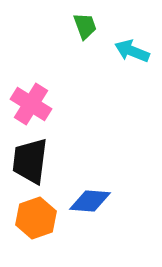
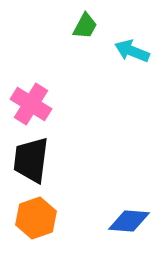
green trapezoid: rotated 48 degrees clockwise
black trapezoid: moved 1 px right, 1 px up
blue diamond: moved 39 px right, 20 px down
